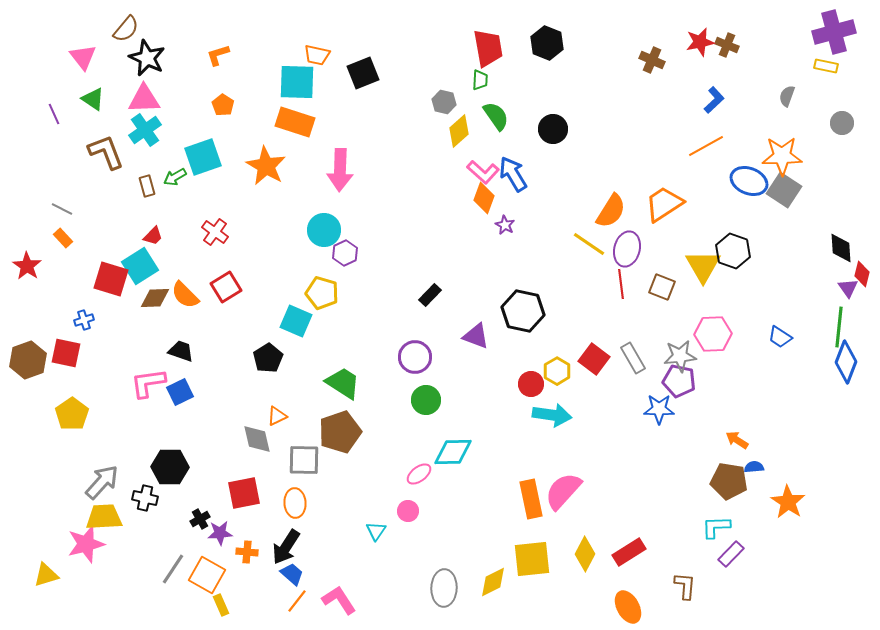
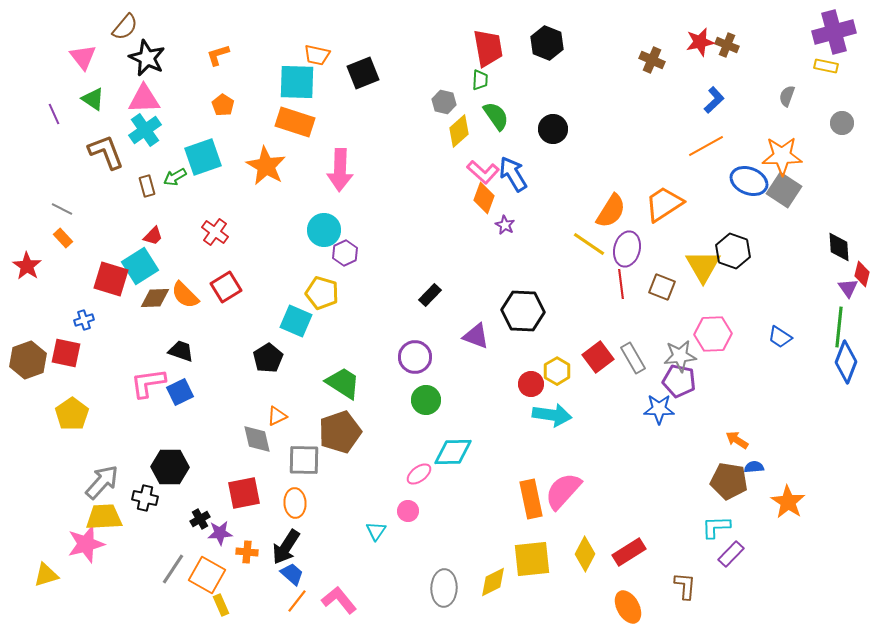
brown semicircle at (126, 29): moved 1 px left, 2 px up
black diamond at (841, 248): moved 2 px left, 1 px up
black hexagon at (523, 311): rotated 9 degrees counterclockwise
red square at (594, 359): moved 4 px right, 2 px up; rotated 16 degrees clockwise
pink L-shape at (339, 600): rotated 6 degrees counterclockwise
